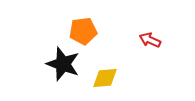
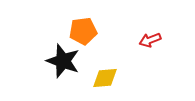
red arrow: rotated 45 degrees counterclockwise
black star: moved 3 px up
